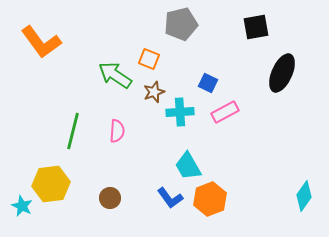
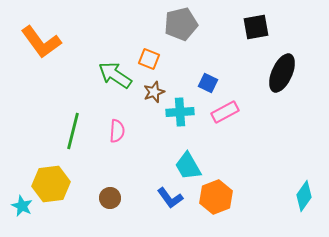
orange hexagon: moved 6 px right, 2 px up
